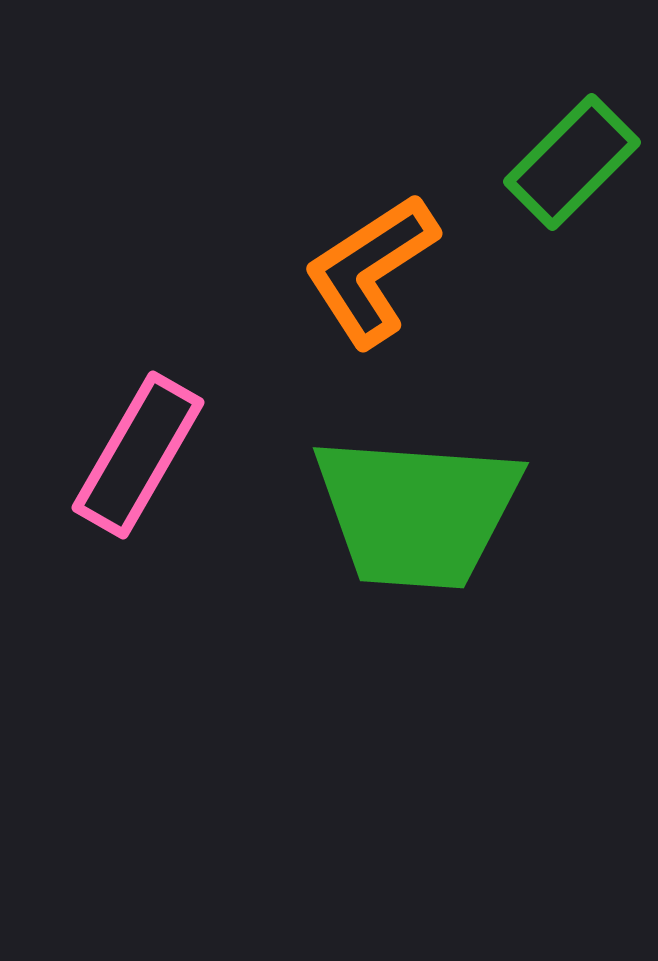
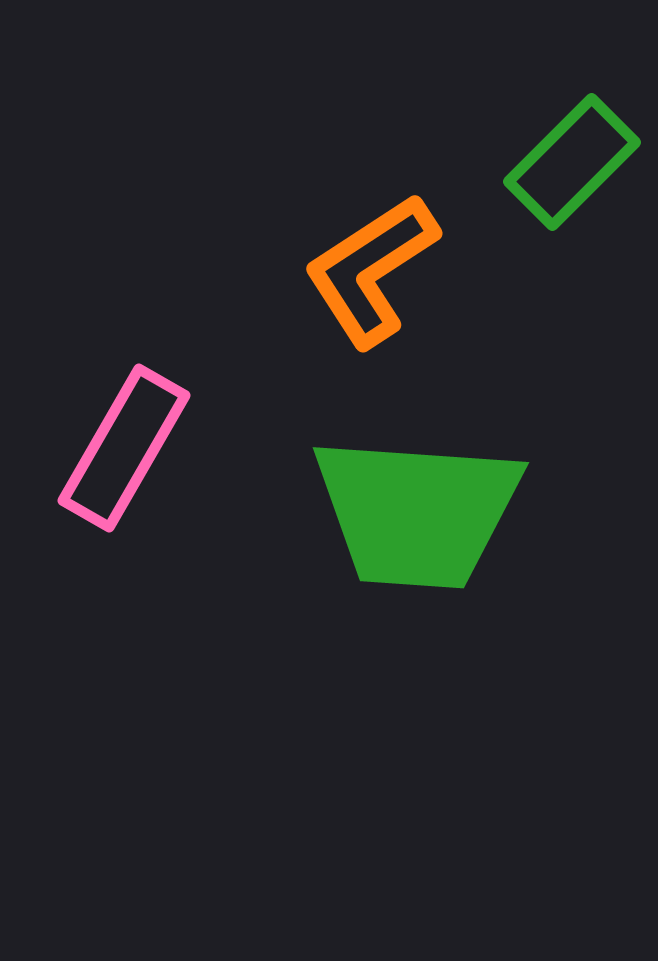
pink rectangle: moved 14 px left, 7 px up
